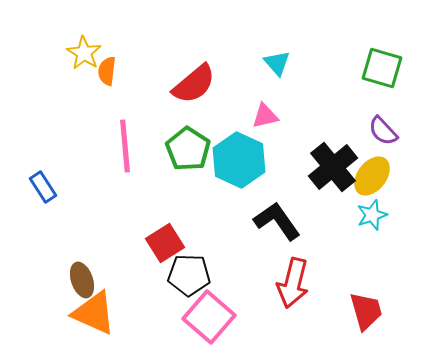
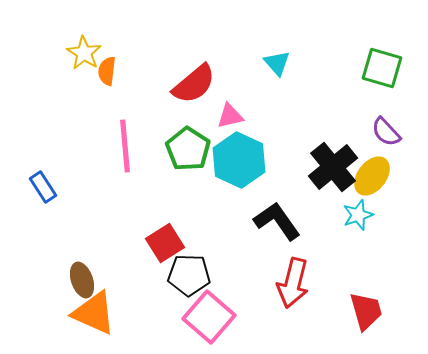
pink triangle: moved 35 px left
purple semicircle: moved 3 px right, 1 px down
cyan star: moved 14 px left
